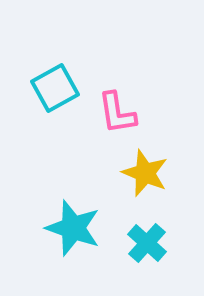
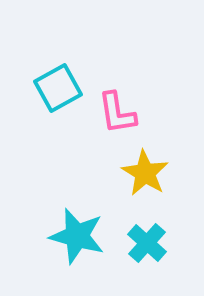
cyan square: moved 3 px right
yellow star: rotated 9 degrees clockwise
cyan star: moved 4 px right, 8 px down; rotated 4 degrees counterclockwise
